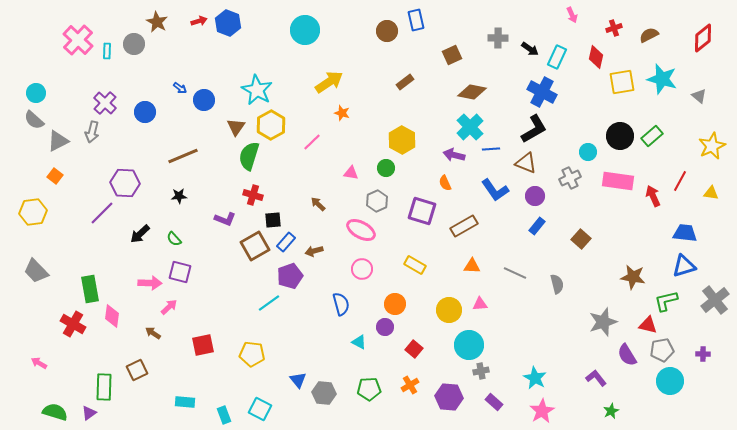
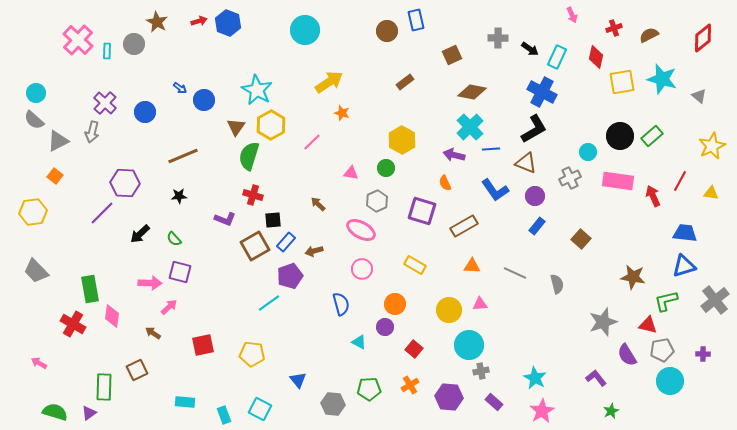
gray hexagon at (324, 393): moved 9 px right, 11 px down
